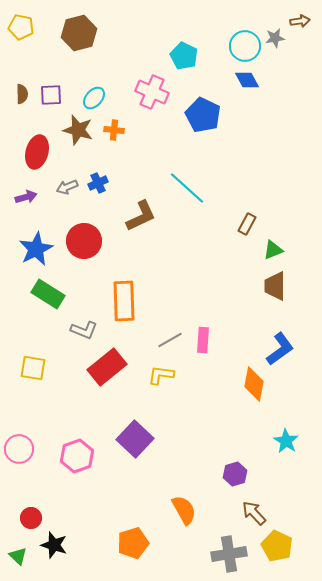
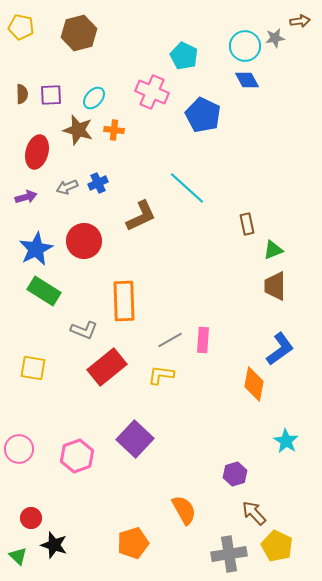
brown rectangle at (247, 224): rotated 40 degrees counterclockwise
green rectangle at (48, 294): moved 4 px left, 3 px up
